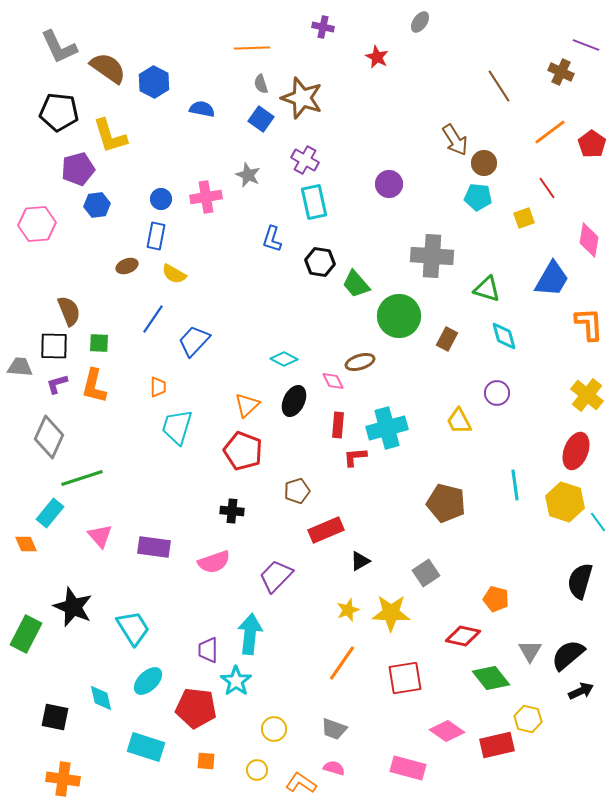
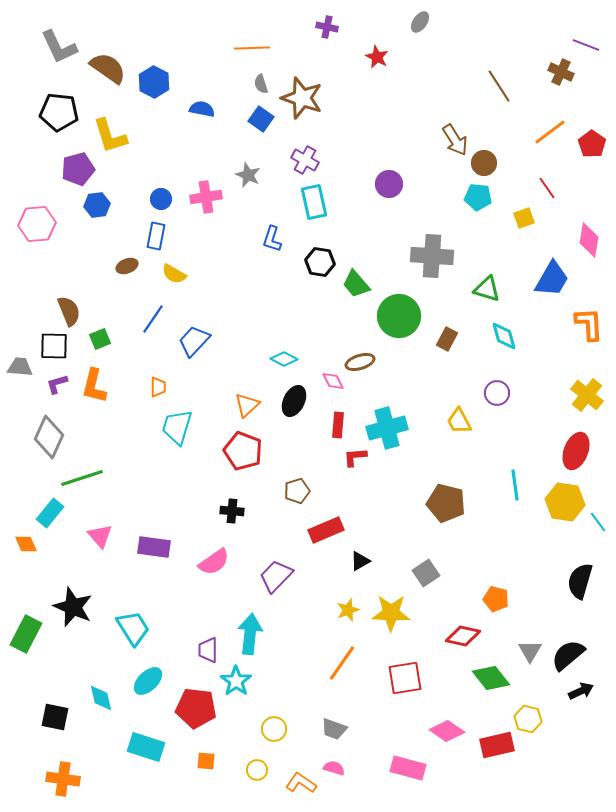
purple cross at (323, 27): moved 4 px right
green square at (99, 343): moved 1 px right, 4 px up; rotated 25 degrees counterclockwise
yellow hexagon at (565, 502): rotated 9 degrees counterclockwise
pink semicircle at (214, 562): rotated 16 degrees counterclockwise
